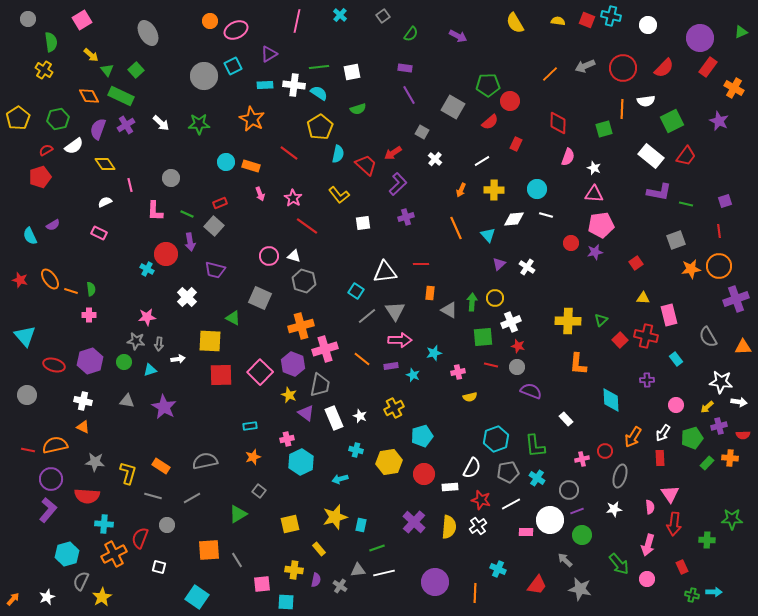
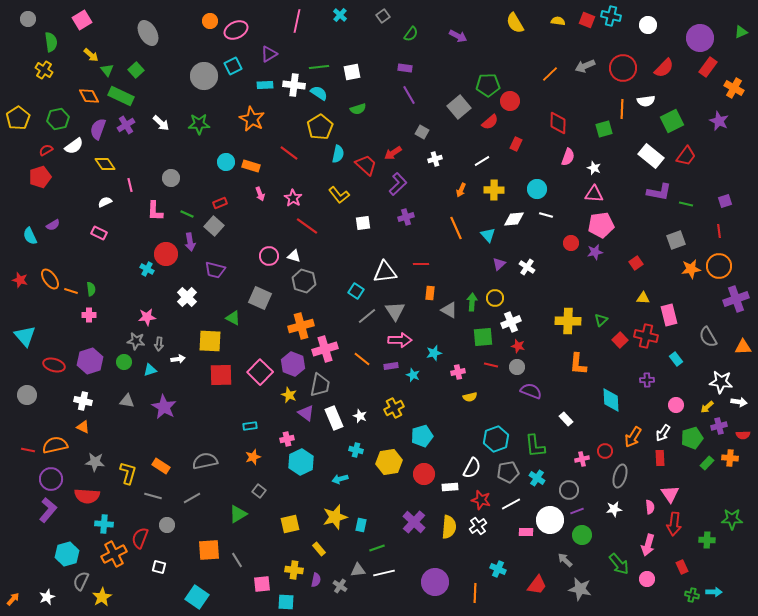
gray square at (453, 107): moved 6 px right; rotated 20 degrees clockwise
white cross at (435, 159): rotated 32 degrees clockwise
